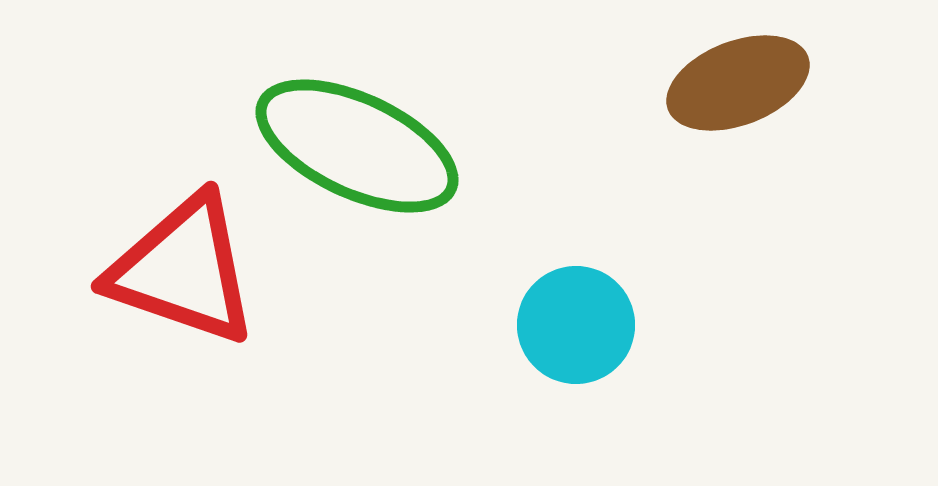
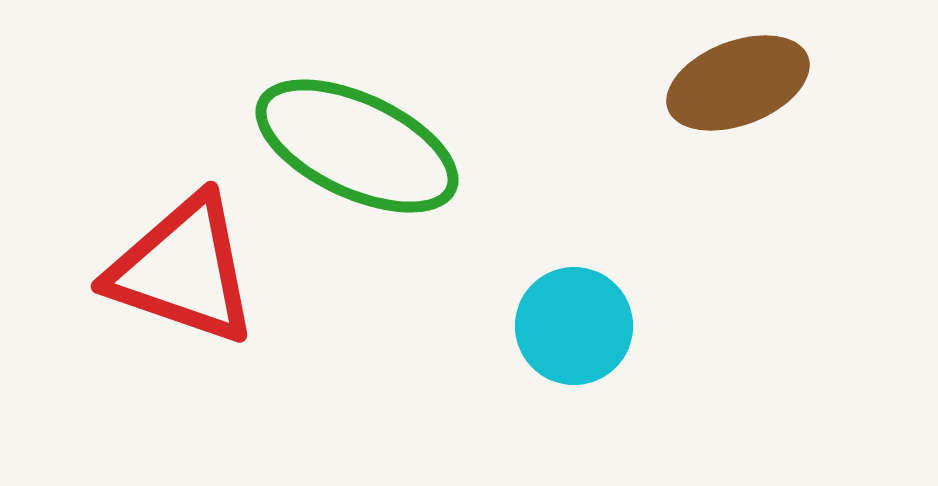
cyan circle: moved 2 px left, 1 px down
